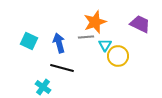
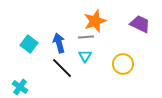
orange star: moved 1 px up
cyan square: moved 3 px down; rotated 12 degrees clockwise
cyan triangle: moved 20 px left, 11 px down
yellow circle: moved 5 px right, 8 px down
black line: rotated 30 degrees clockwise
cyan cross: moved 23 px left
